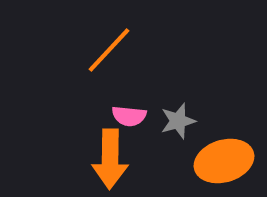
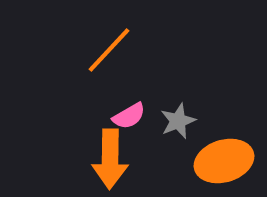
pink semicircle: rotated 36 degrees counterclockwise
gray star: rotated 6 degrees counterclockwise
